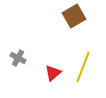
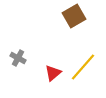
yellow line: rotated 20 degrees clockwise
